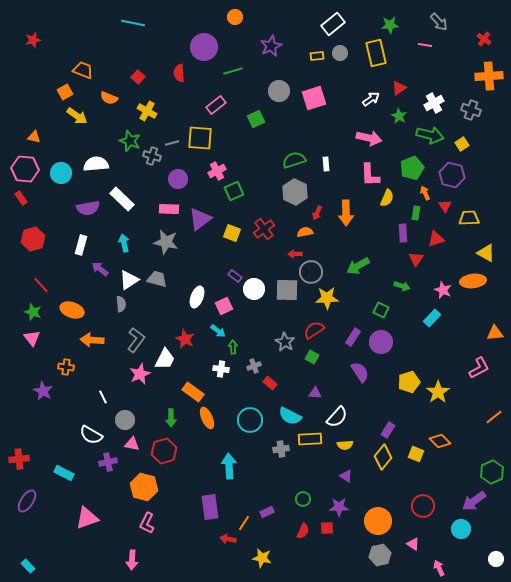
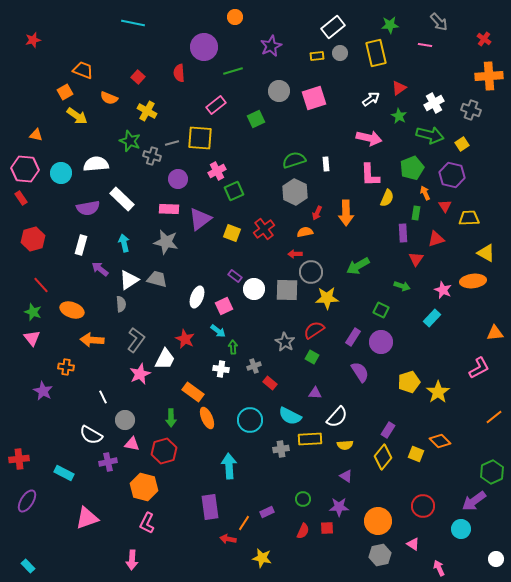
white rectangle at (333, 24): moved 3 px down
orange triangle at (34, 137): moved 2 px right, 2 px up
